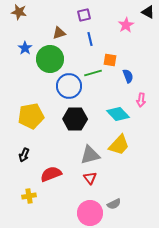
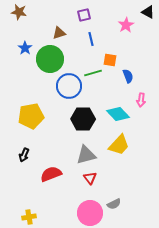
blue line: moved 1 px right
black hexagon: moved 8 px right
gray triangle: moved 4 px left
yellow cross: moved 21 px down
